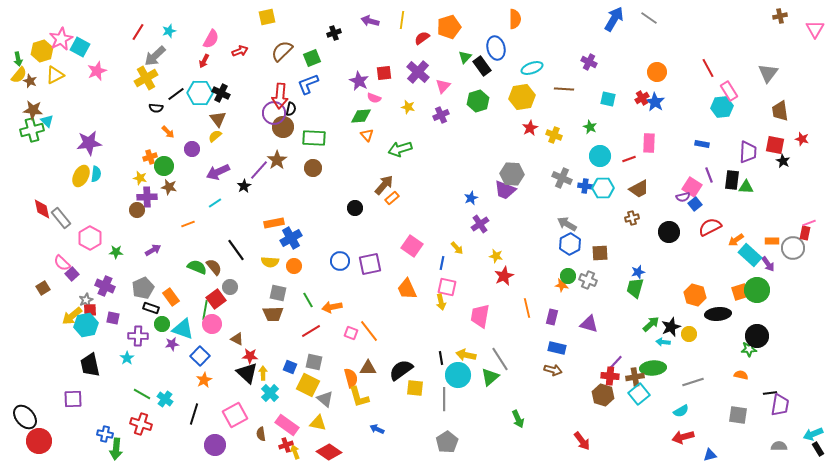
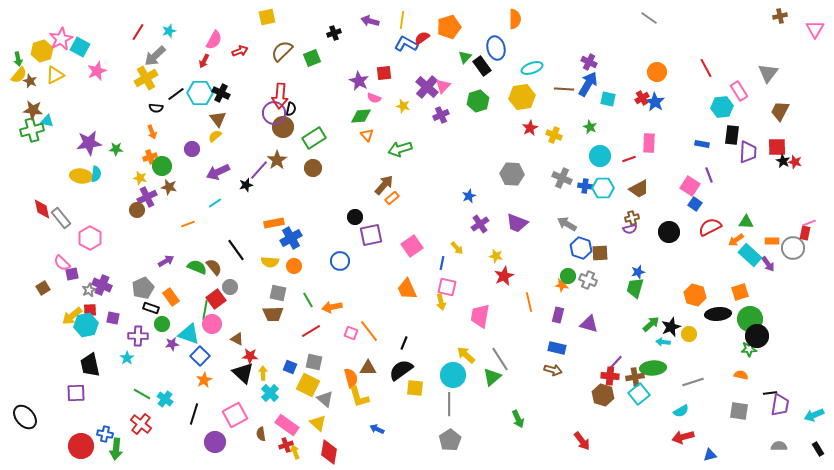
blue arrow at (614, 19): moved 26 px left, 65 px down
pink semicircle at (211, 39): moved 3 px right, 1 px down
red line at (708, 68): moved 2 px left
purple cross at (418, 72): moved 9 px right, 15 px down
blue L-shape at (308, 84): moved 98 px right, 40 px up; rotated 50 degrees clockwise
pink rectangle at (729, 91): moved 10 px right
yellow star at (408, 107): moved 5 px left, 1 px up
brown trapezoid at (780, 111): rotated 35 degrees clockwise
cyan triangle at (47, 121): rotated 32 degrees counterclockwise
orange arrow at (168, 132): moved 16 px left; rotated 24 degrees clockwise
green rectangle at (314, 138): rotated 35 degrees counterclockwise
red star at (802, 139): moved 7 px left, 23 px down
red square at (775, 145): moved 2 px right, 2 px down; rotated 12 degrees counterclockwise
green circle at (164, 166): moved 2 px left
yellow ellipse at (81, 176): rotated 70 degrees clockwise
black rectangle at (732, 180): moved 45 px up
black star at (244, 186): moved 2 px right, 1 px up; rotated 16 degrees clockwise
pink square at (692, 187): moved 2 px left, 1 px up
green triangle at (746, 187): moved 35 px down
purple trapezoid at (505, 190): moved 12 px right, 33 px down
purple cross at (147, 197): rotated 24 degrees counterclockwise
purple semicircle at (683, 197): moved 53 px left, 32 px down
blue star at (471, 198): moved 2 px left, 2 px up
blue square at (695, 204): rotated 16 degrees counterclockwise
black circle at (355, 208): moved 9 px down
blue hexagon at (570, 244): moved 11 px right, 4 px down; rotated 15 degrees counterclockwise
pink square at (412, 246): rotated 20 degrees clockwise
purple arrow at (153, 250): moved 13 px right, 11 px down
green star at (116, 252): moved 103 px up
purple square at (370, 264): moved 1 px right, 29 px up
purple square at (72, 274): rotated 32 degrees clockwise
purple cross at (105, 286): moved 3 px left, 1 px up
green circle at (757, 290): moved 7 px left, 29 px down
gray star at (86, 300): moved 3 px right, 10 px up
orange line at (527, 308): moved 2 px right, 6 px up
purple rectangle at (552, 317): moved 6 px right, 2 px up
cyan triangle at (183, 329): moved 6 px right, 5 px down
yellow arrow at (466, 355): rotated 30 degrees clockwise
black line at (441, 358): moved 37 px left, 15 px up; rotated 32 degrees clockwise
black triangle at (247, 373): moved 4 px left
cyan circle at (458, 375): moved 5 px left
green triangle at (490, 377): moved 2 px right
purple square at (73, 399): moved 3 px right, 6 px up
gray line at (444, 399): moved 5 px right, 5 px down
gray square at (738, 415): moved 1 px right, 4 px up
yellow triangle at (318, 423): rotated 30 degrees clockwise
red cross at (141, 424): rotated 20 degrees clockwise
cyan arrow at (813, 434): moved 1 px right, 19 px up
red circle at (39, 441): moved 42 px right, 5 px down
gray pentagon at (447, 442): moved 3 px right, 2 px up
purple circle at (215, 445): moved 3 px up
red diamond at (329, 452): rotated 65 degrees clockwise
